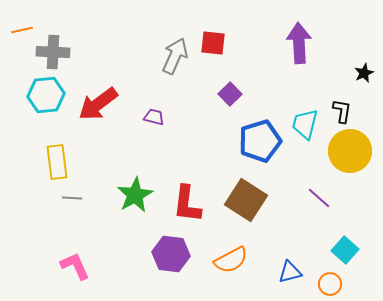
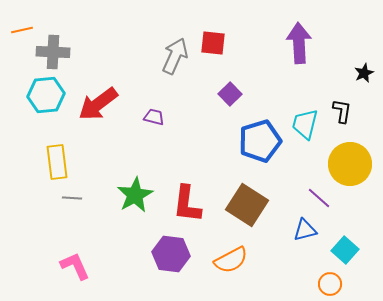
yellow circle: moved 13 px down
brown square: moved 1 px right, 5 px down
blue triangle: moved 15 px right, 42 px up
